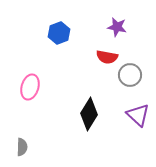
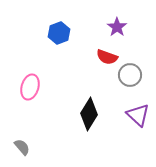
purple star: rotated 24 degrees clockwise
red semicircle: rotated 10 degrees clockwise
gray semicircle: rotated 42 degrees counterclockwise
